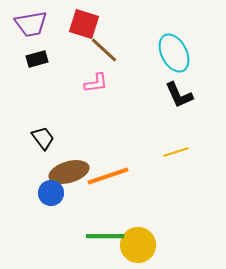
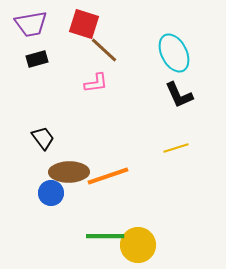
yellow line: moved 4 px up
brown ellipse: rotated 15 degrees clockwise
